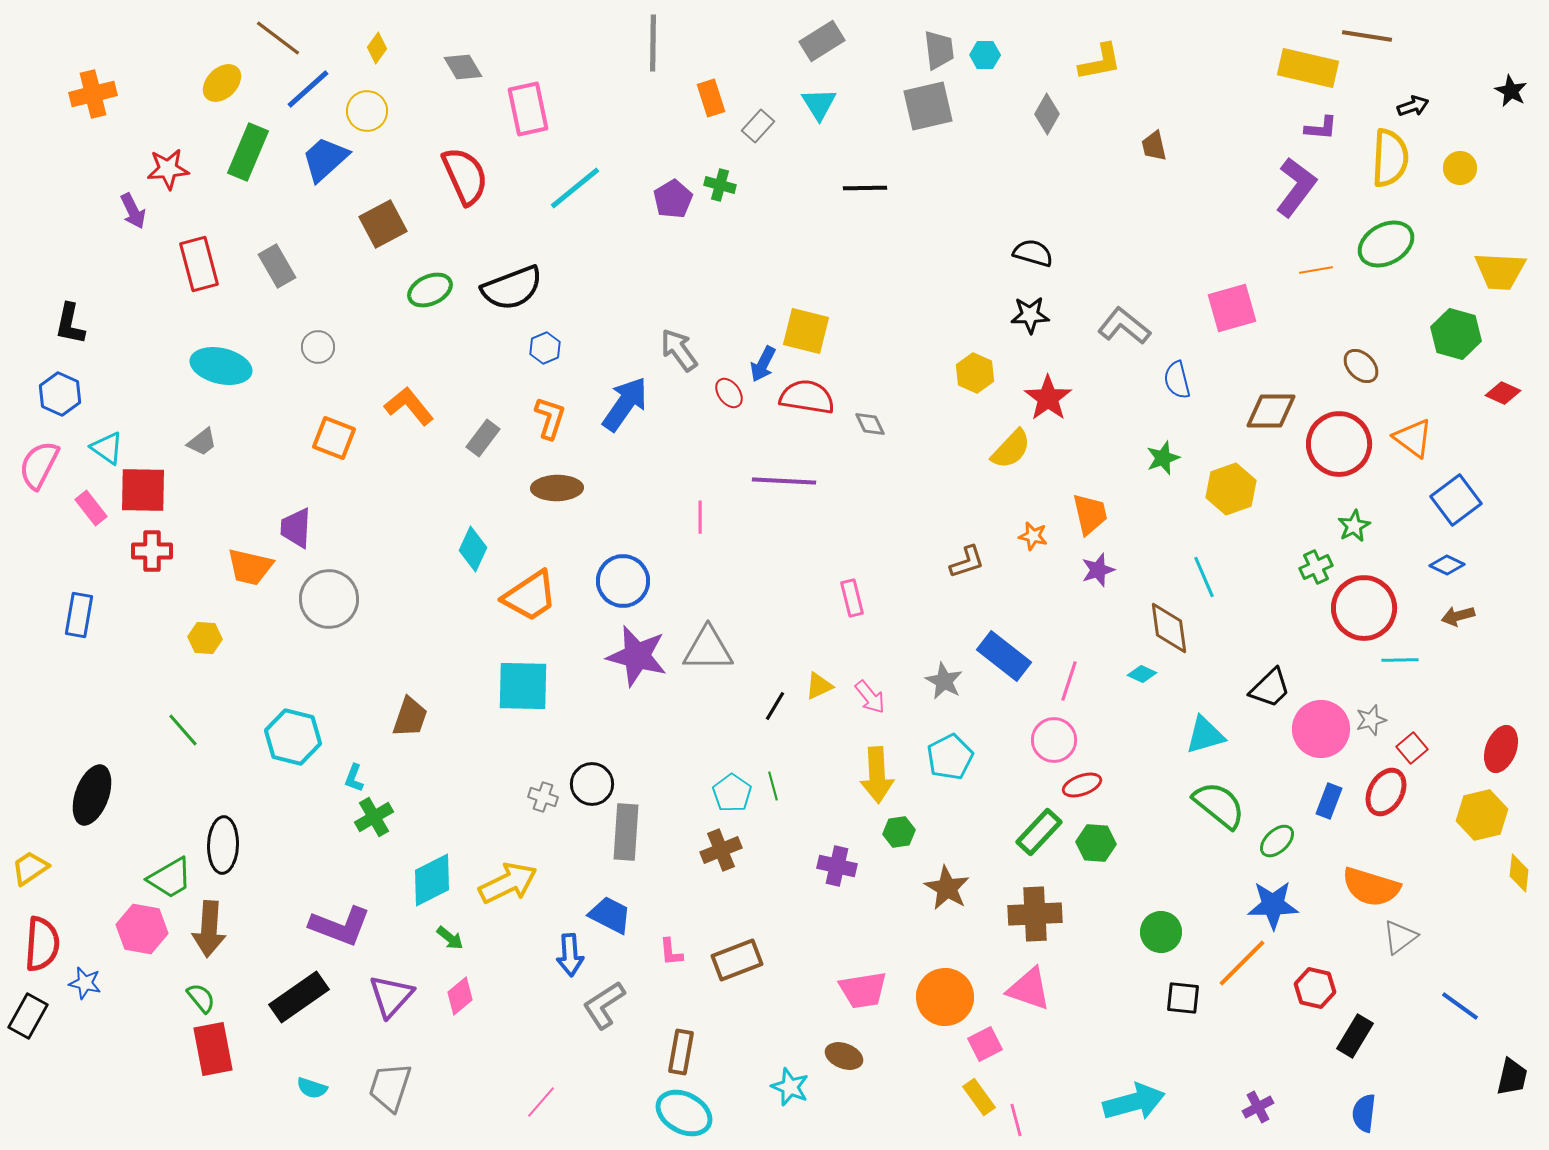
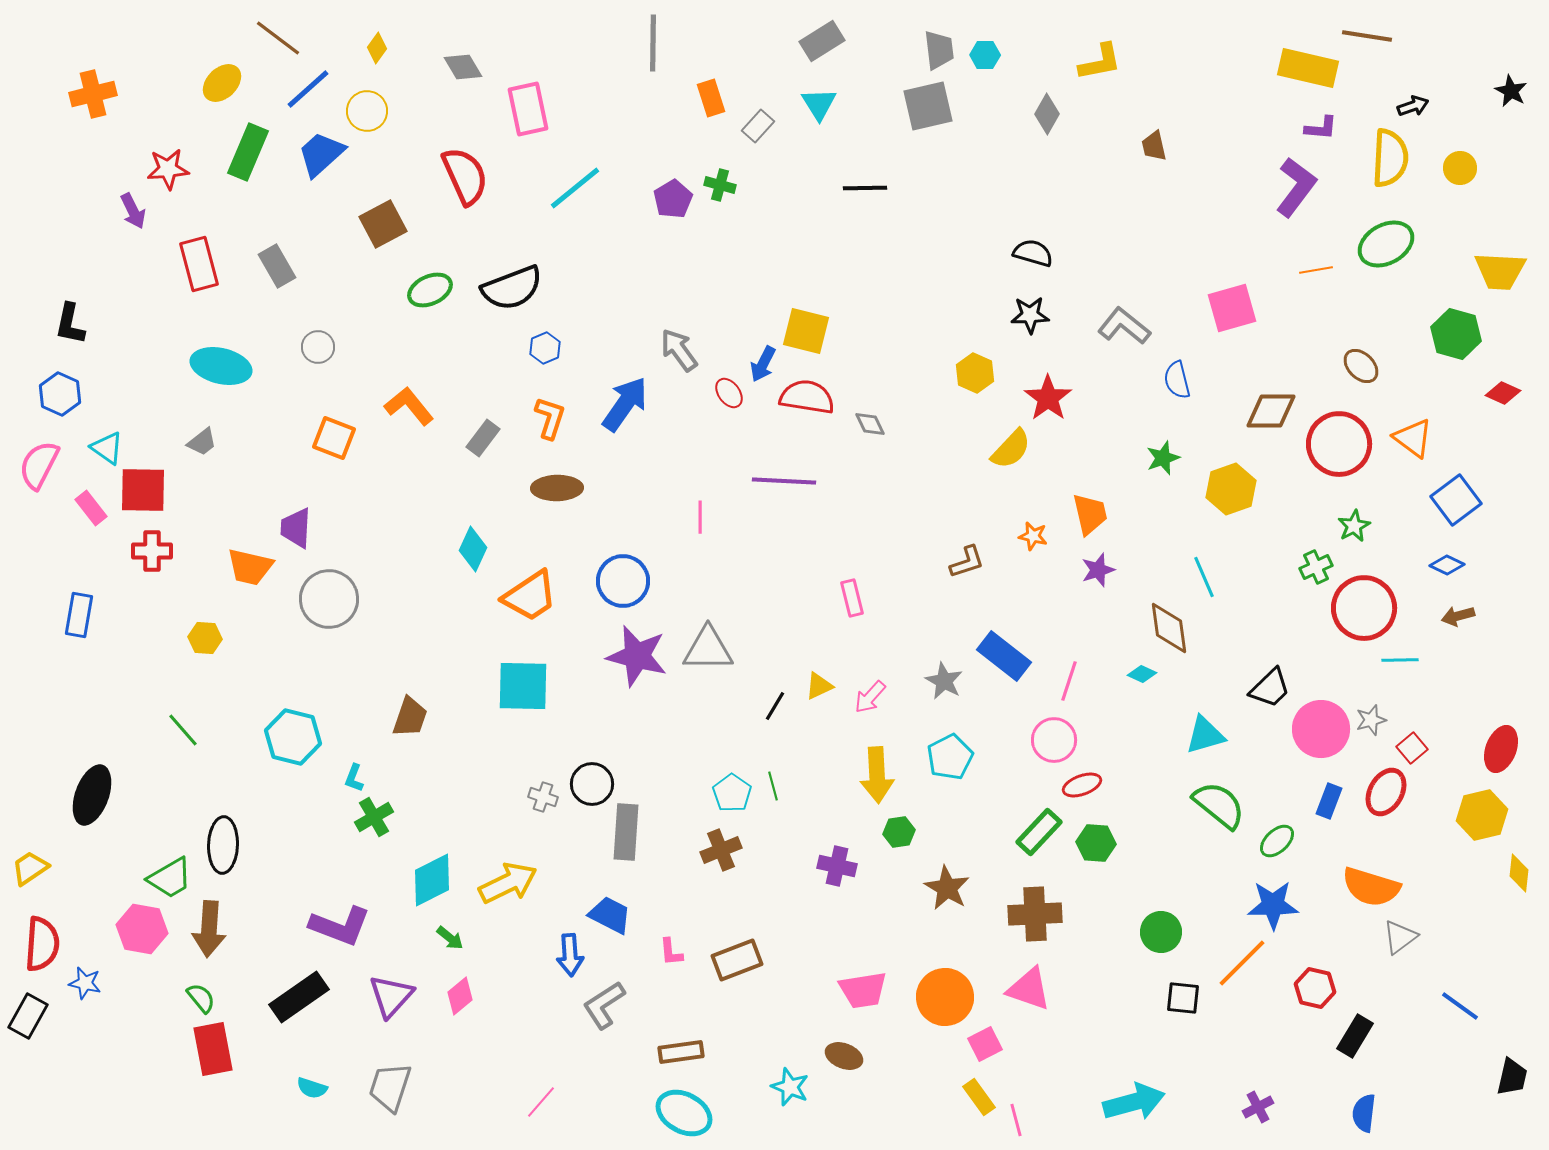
blue trapezoid at (325, 159): moved 4 px left, 5 px up
pink arrow at (870, 697): rotated 81 degrees clockwise
brown rectangle at (681, 1052): rotated 72 degrees clockwise
